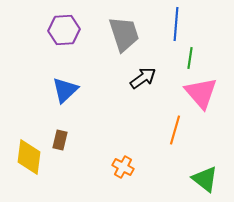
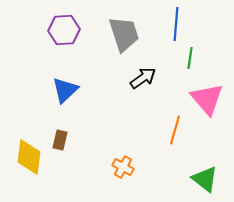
pink triangle: moved 6 px right, 6 px down
